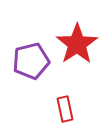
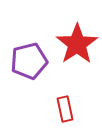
purple pentagon: moved 2 px left
